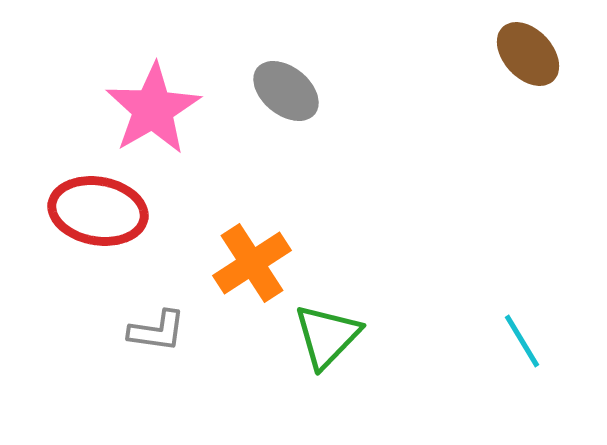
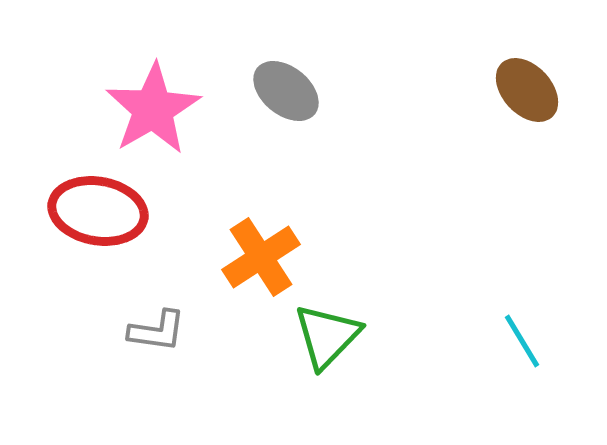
brown ellipse: moved 1 px left, 36 px down
orange cross: moved 9 px right, 6 px up
